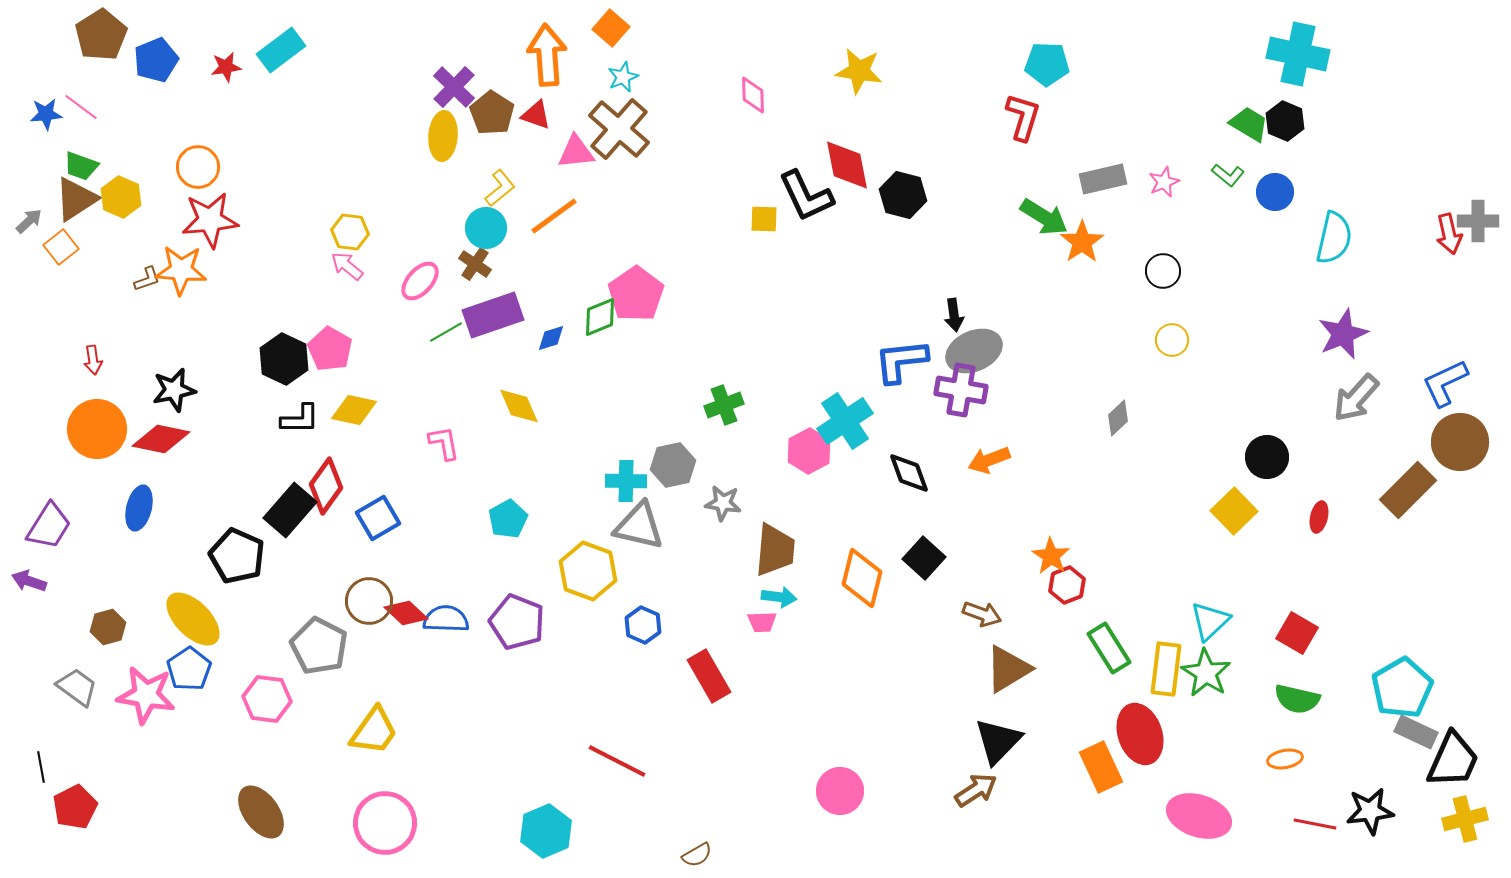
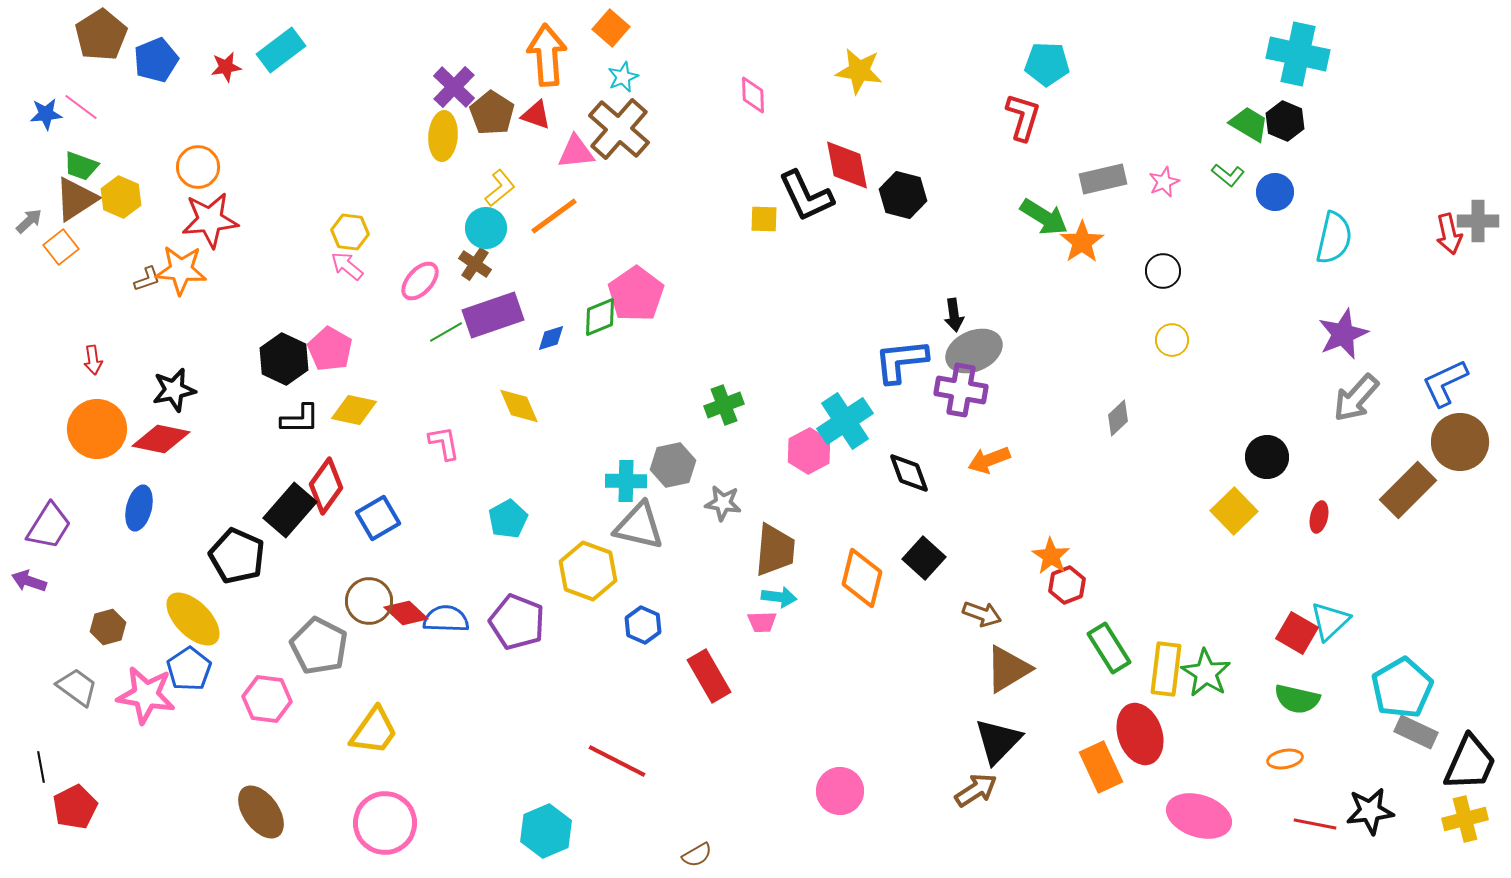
cyan triangle at (1210, 621): moved 120 px right
black trapezoid at (1453, 760): moved 17 px right, 3 px down
